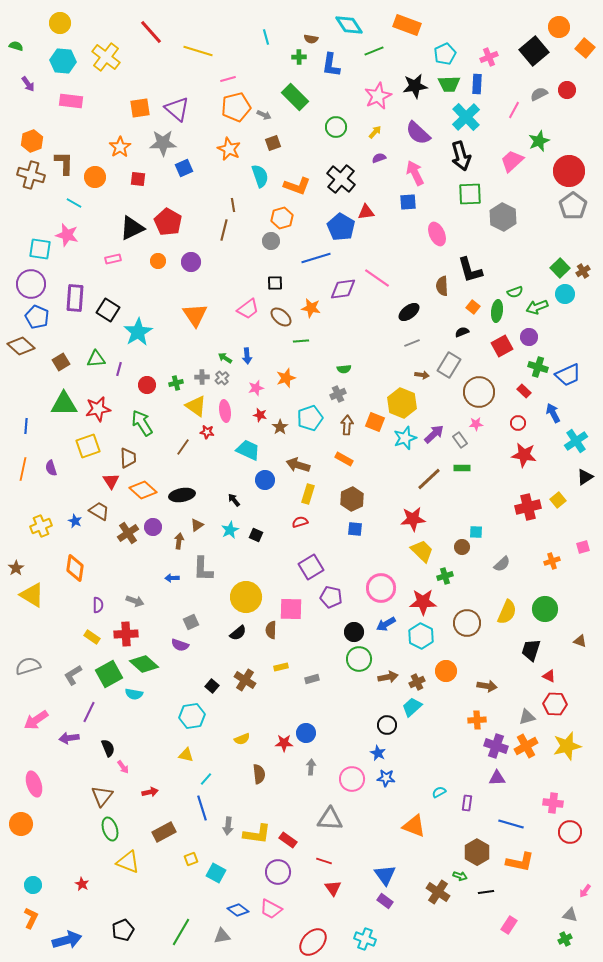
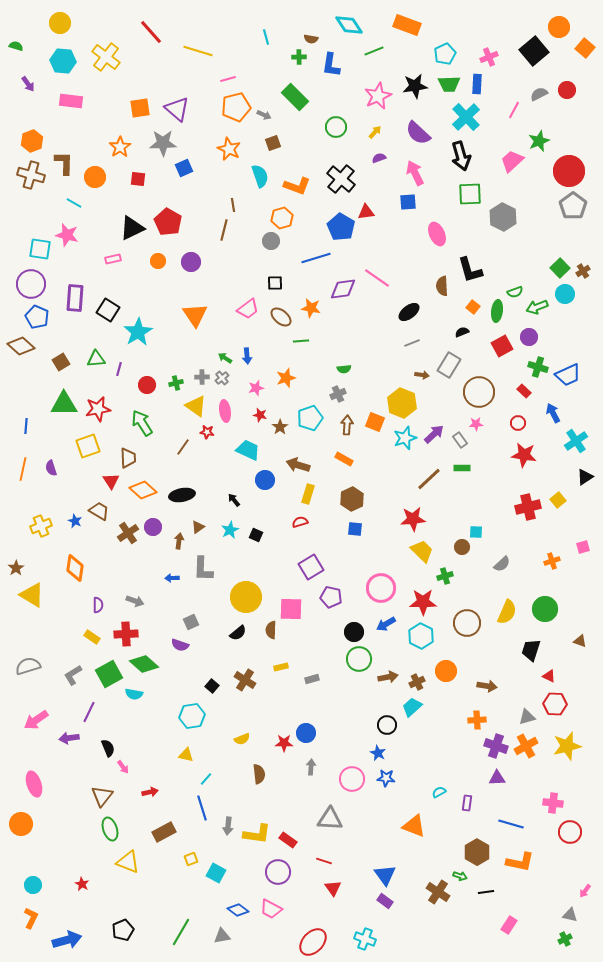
brown triangle at (197, 525): moved 1 px right, 2 px down
